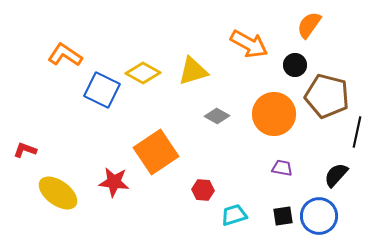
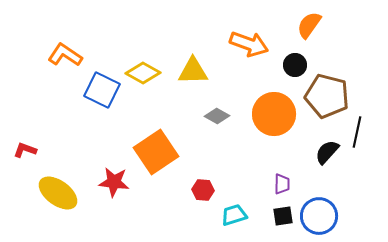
orange arrow: rotated 9 degrees counterclockwise
yellow triangle: rotated 16 degrees clockwise
purple trapezoid: moved 16 px down; rotated 80 degrees clockwise
black semicircle: moved 9 px left, 23 px up
